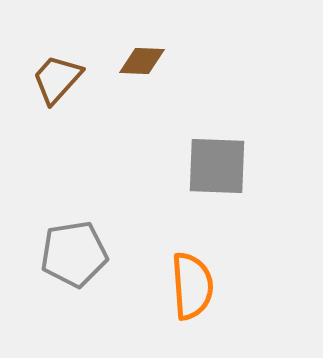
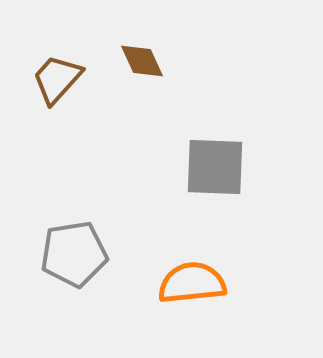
brown diamond: rotated 63 degrees clockwise
gray square: moved 2 px left, 1 px down
orange semicircle: moved 3 px up; rotated 92 degrees counterclockwise
